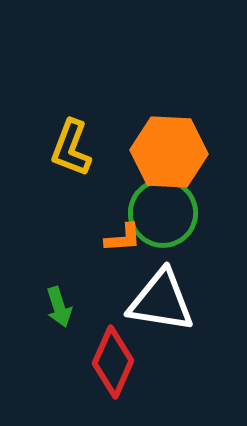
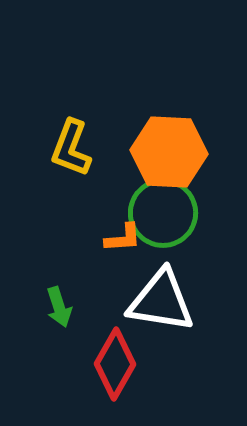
red diamond: moved 2 px right, 2 px down; rotated 6 degrees clockwise
